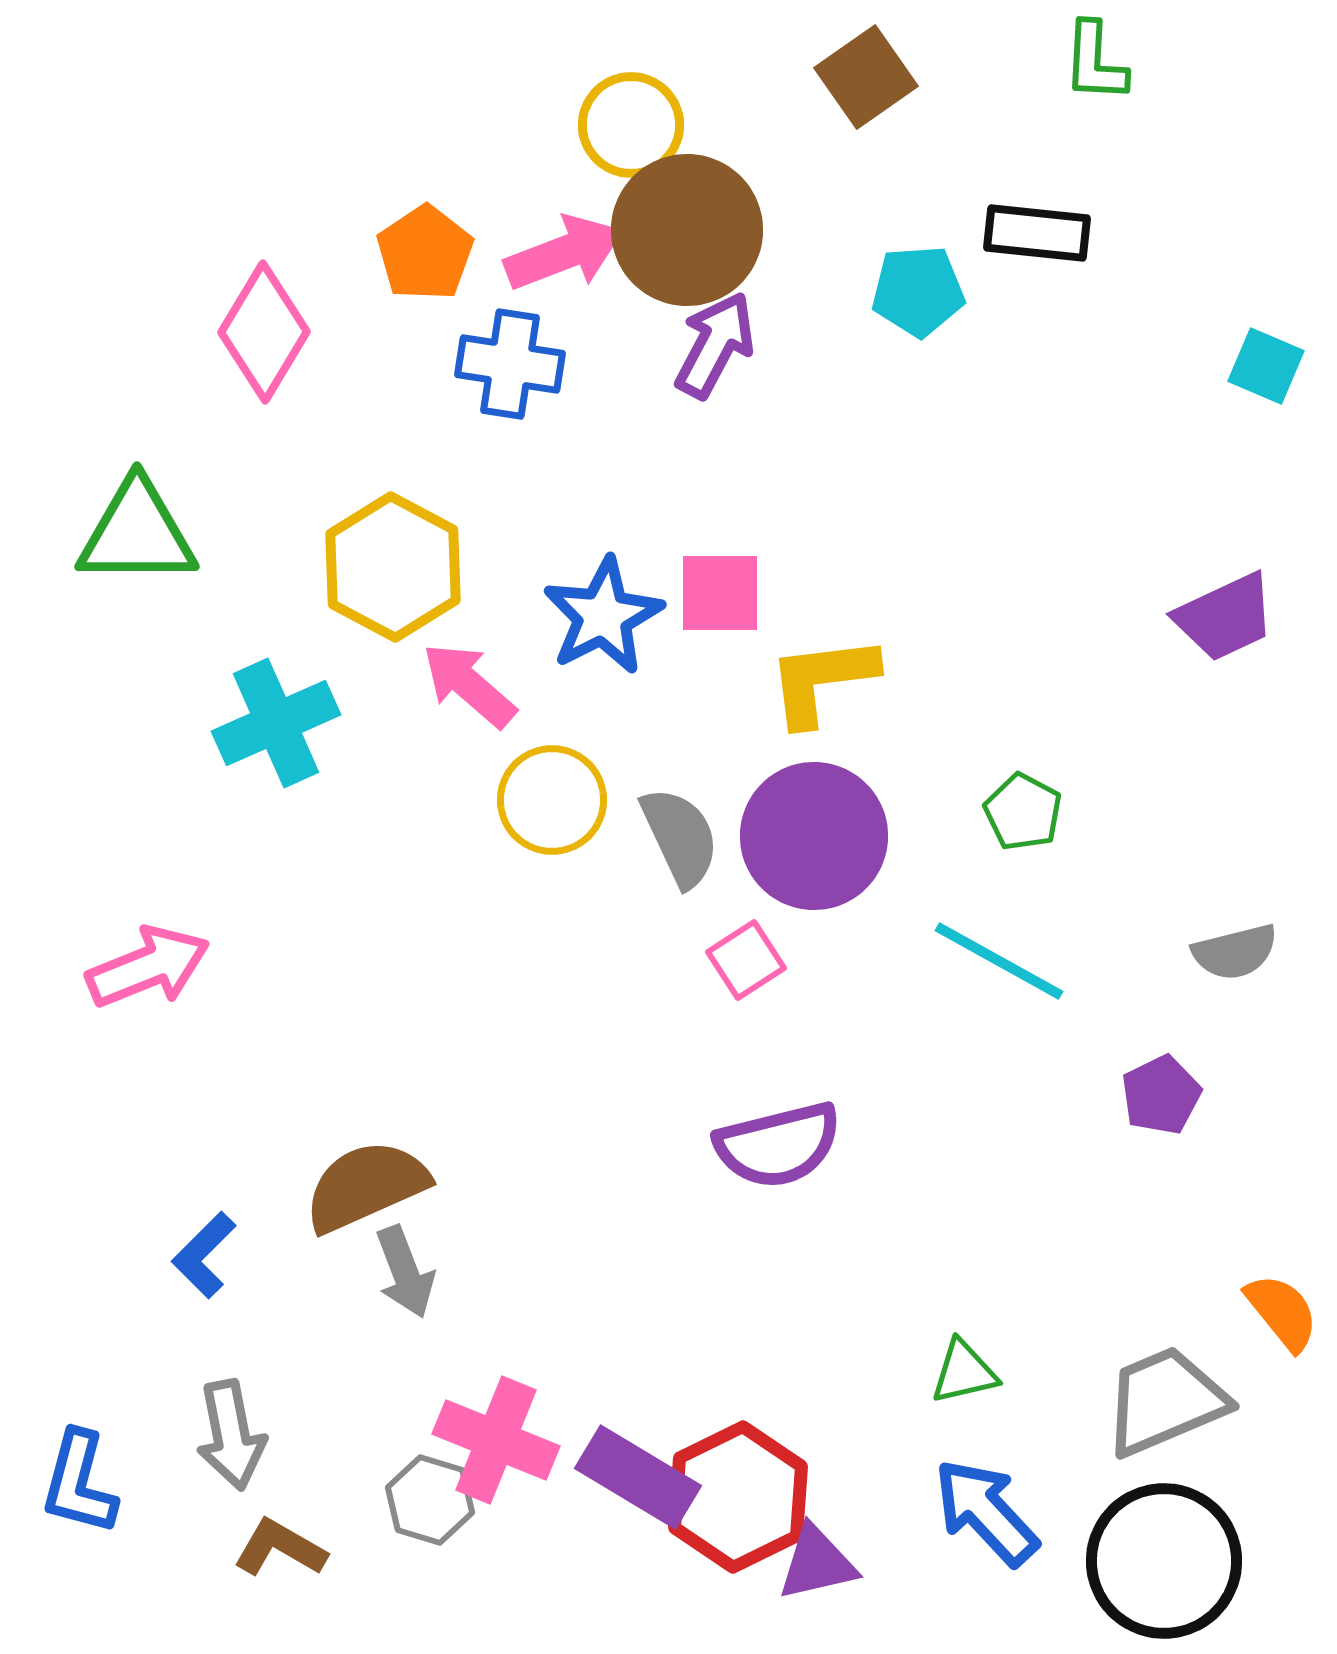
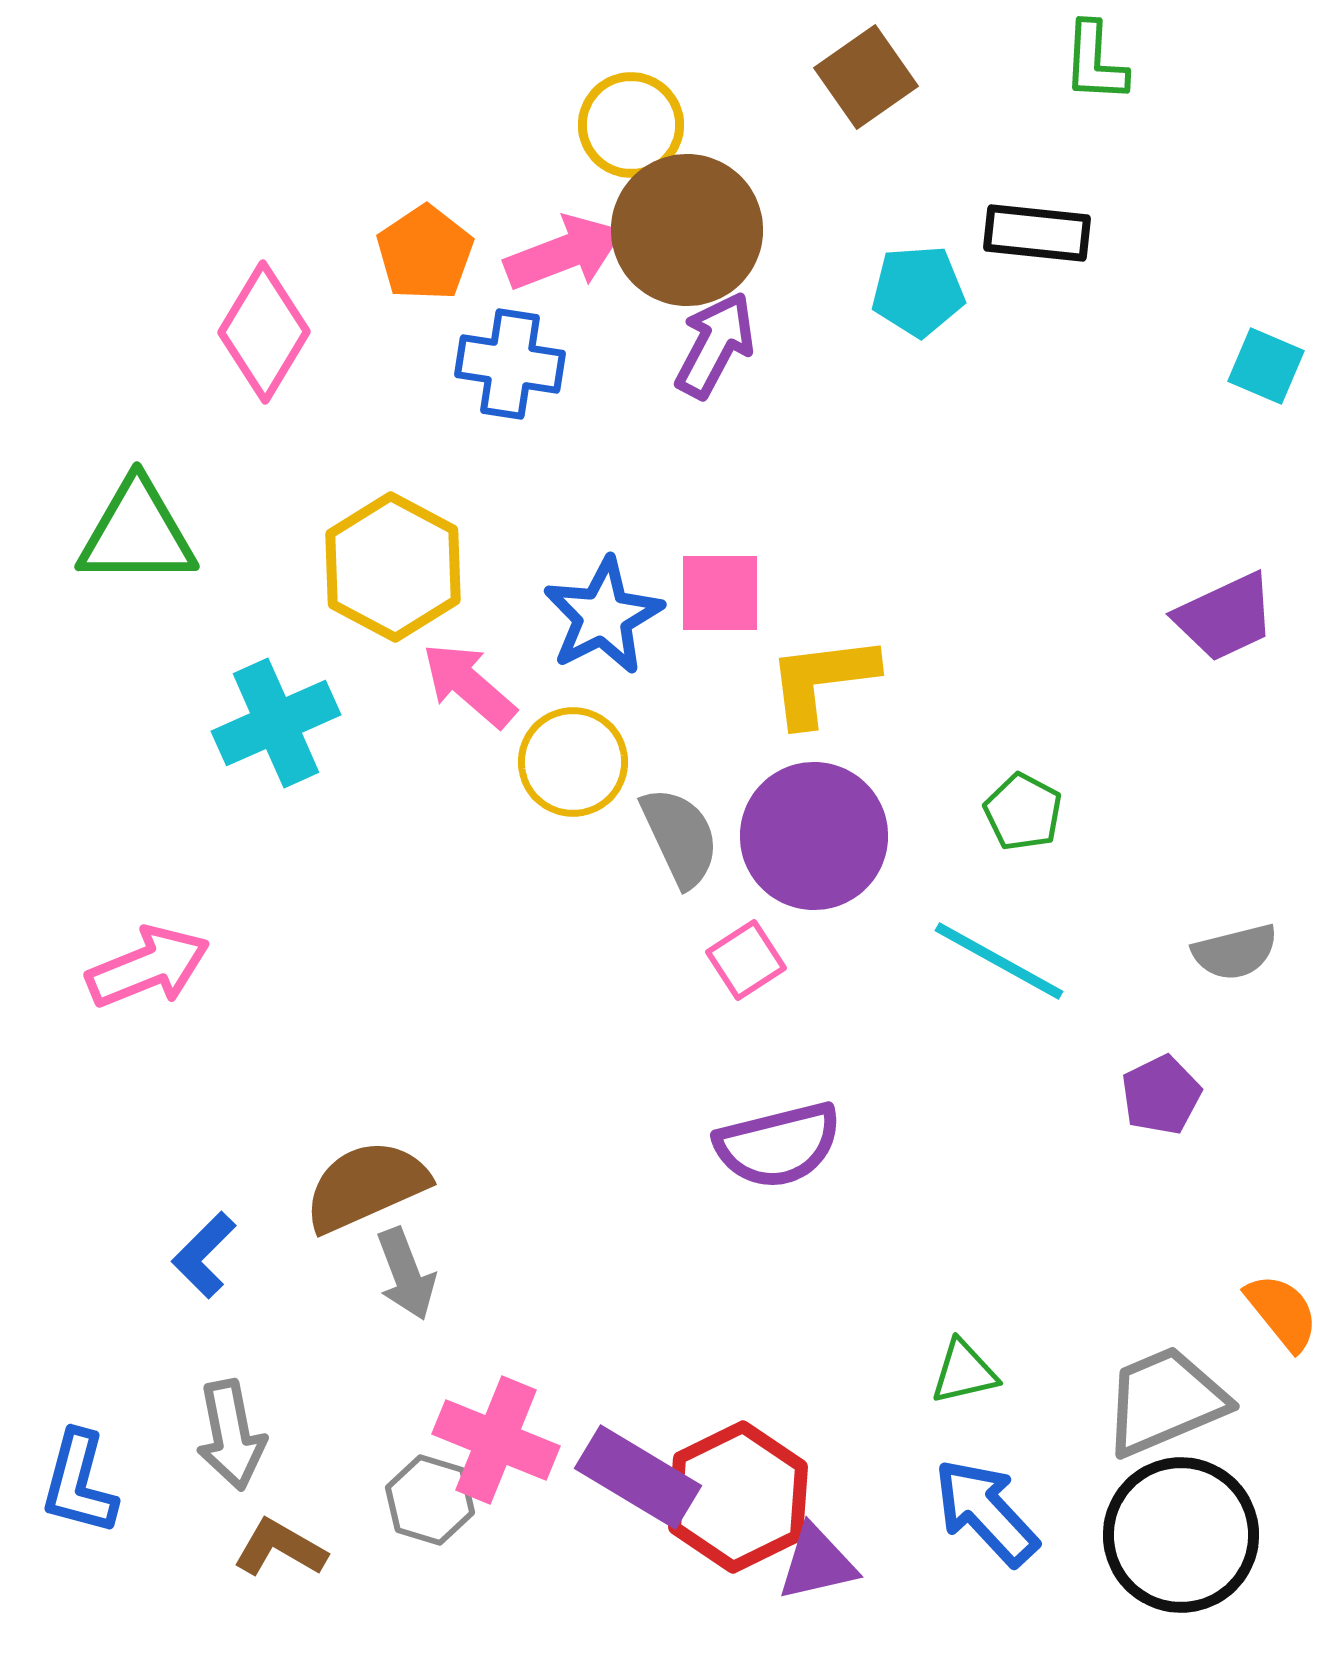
yellow circle at (552, 800): moved 21 px right, 38 px up
gray arrow at (405, 1272): moved 1 px right, 2 px down
black circle at (1164, 1561): moved 17 px right, 26 px up
